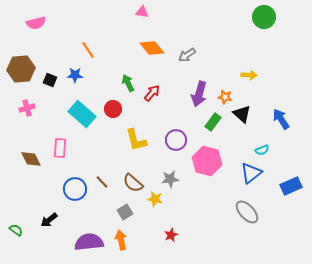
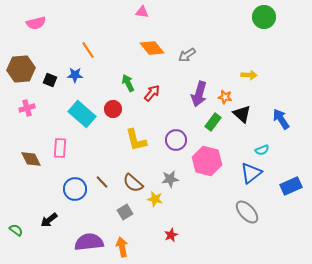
orange arrow: moved 1 px right, 7 px down
